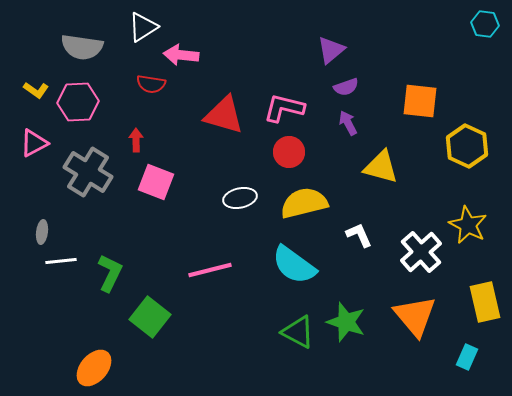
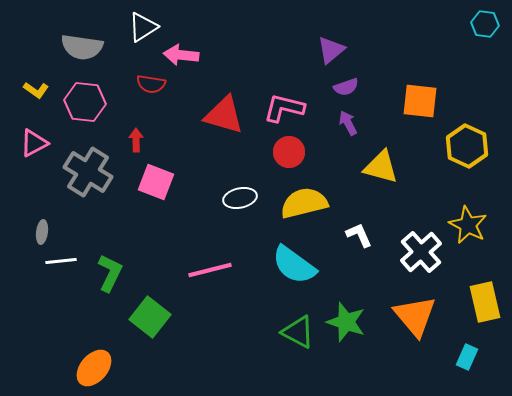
pink hexagon: moved 7 px right; rotated 9 degrees clockwise
